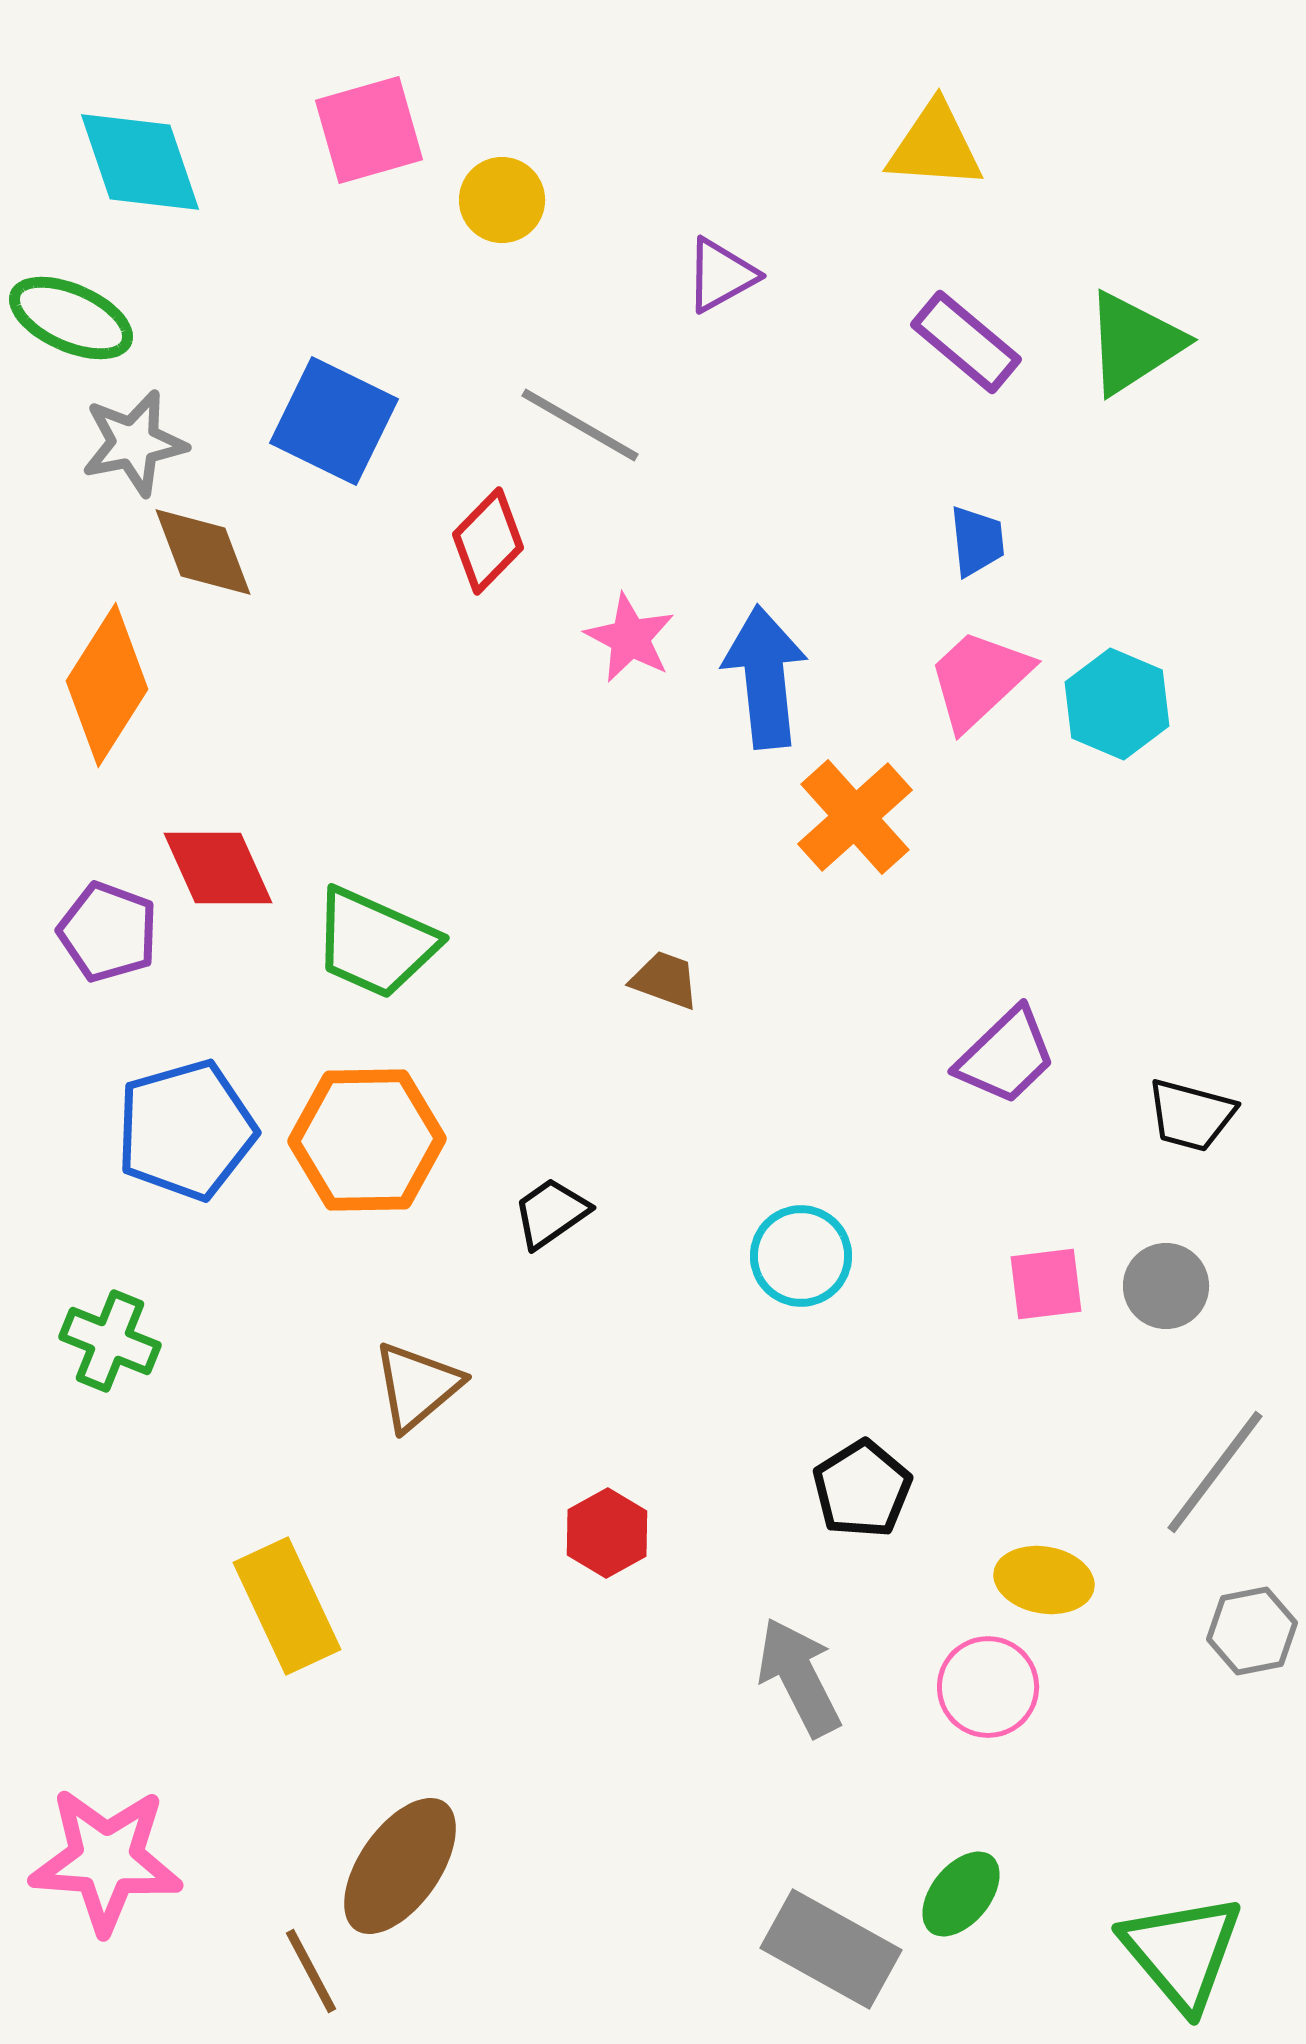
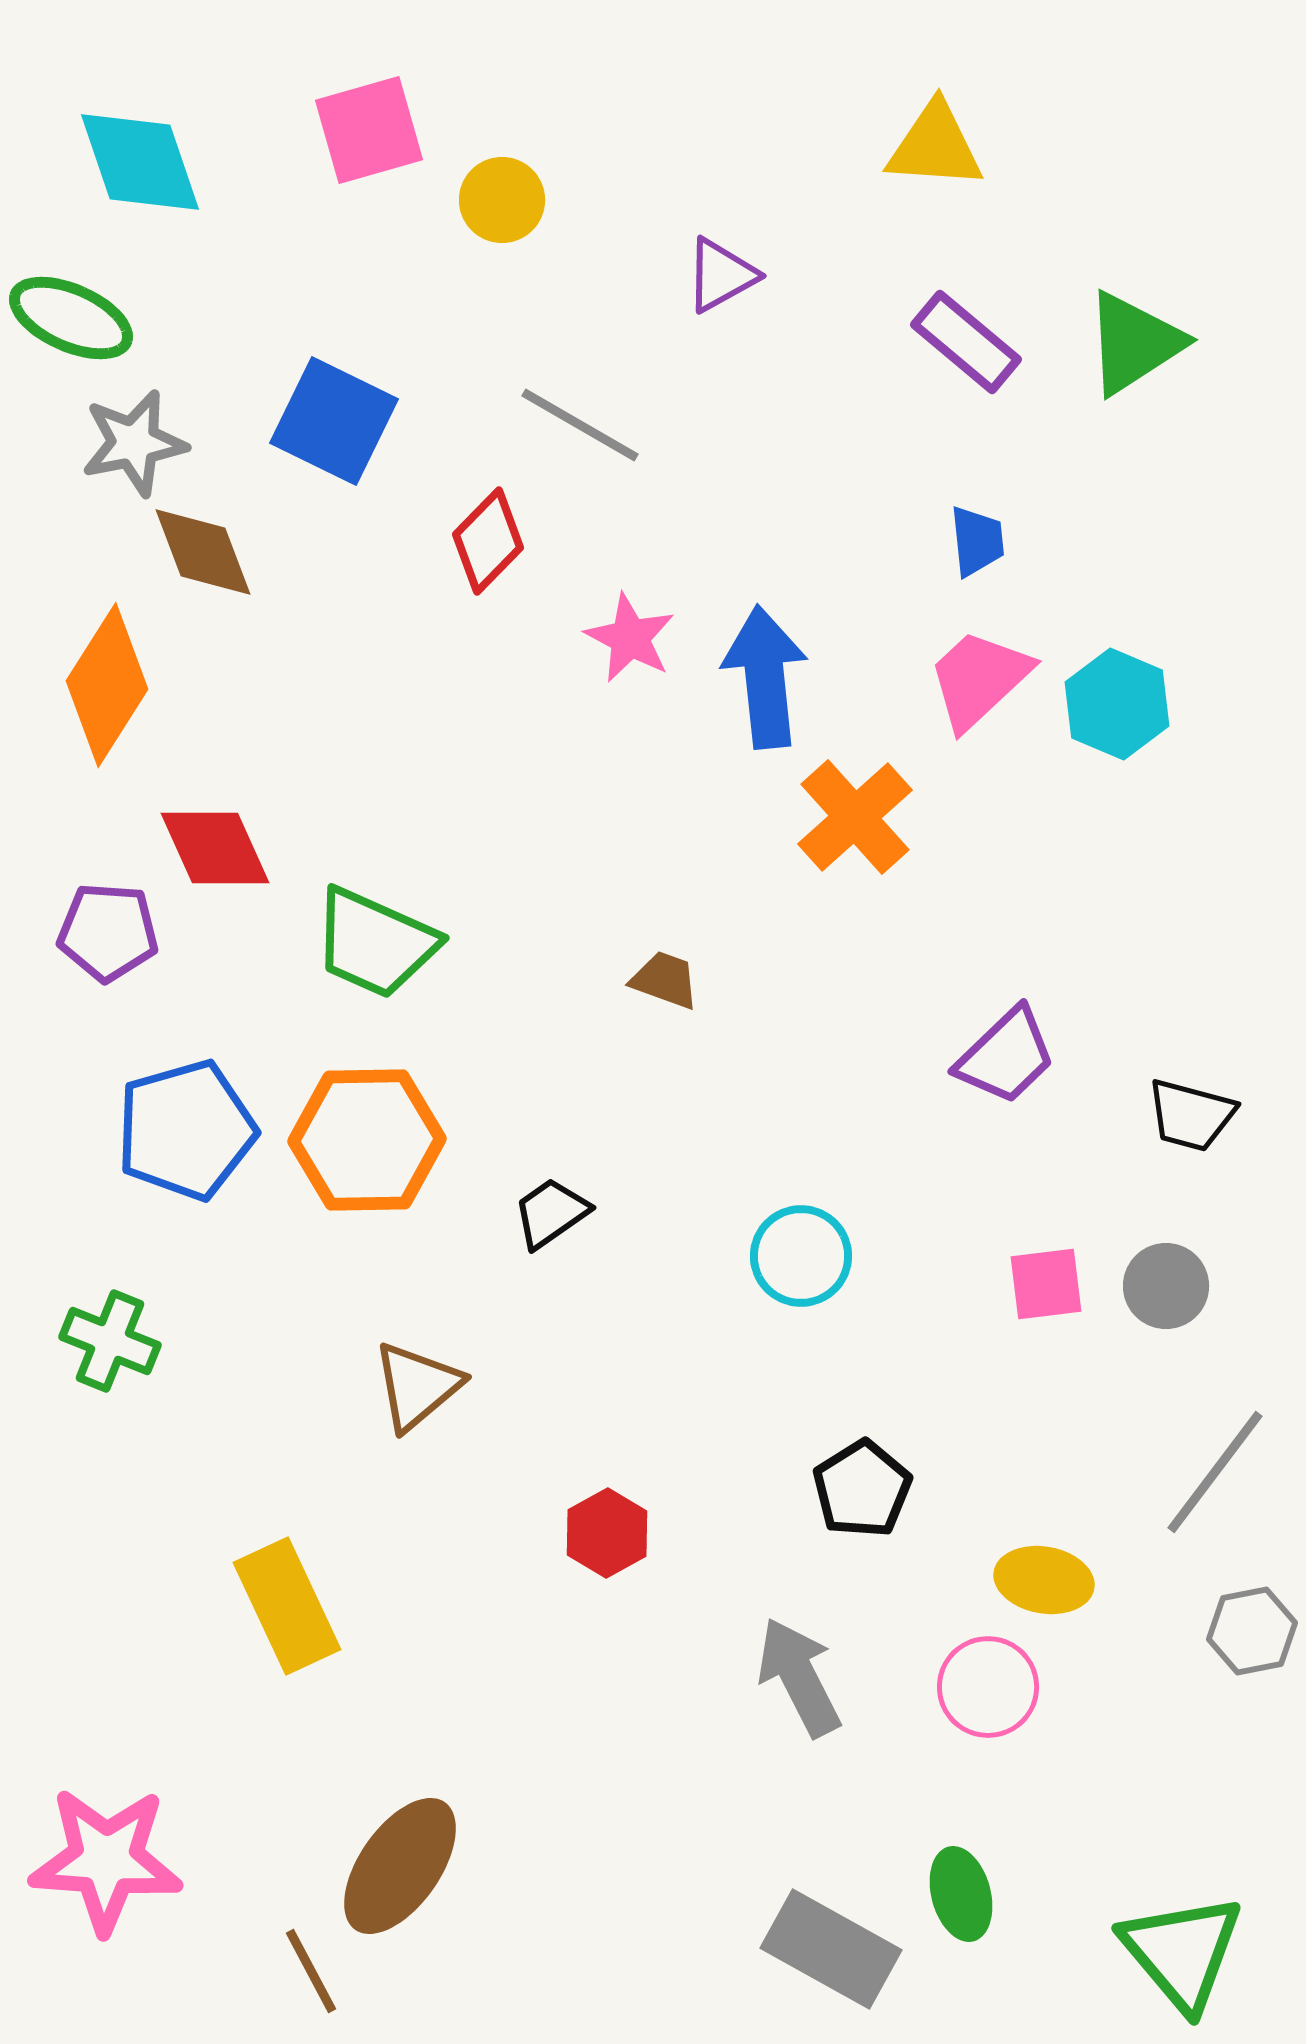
red diamond at (218, 868): moved 3 px left, 20 px up
purple pentagon at (108, 932): rotated 16 degrees counterclockwise
green ellipse at (961, 1894): rotated 54 degrees counterclockwise
